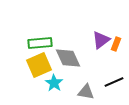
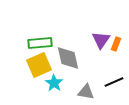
purple triangle: rotated 18 degrees counterclockwise
gray diamond: rotated 12 degrees clockwise
